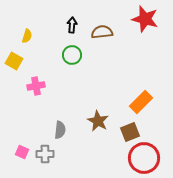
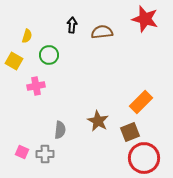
green circle: moved 23 px left
